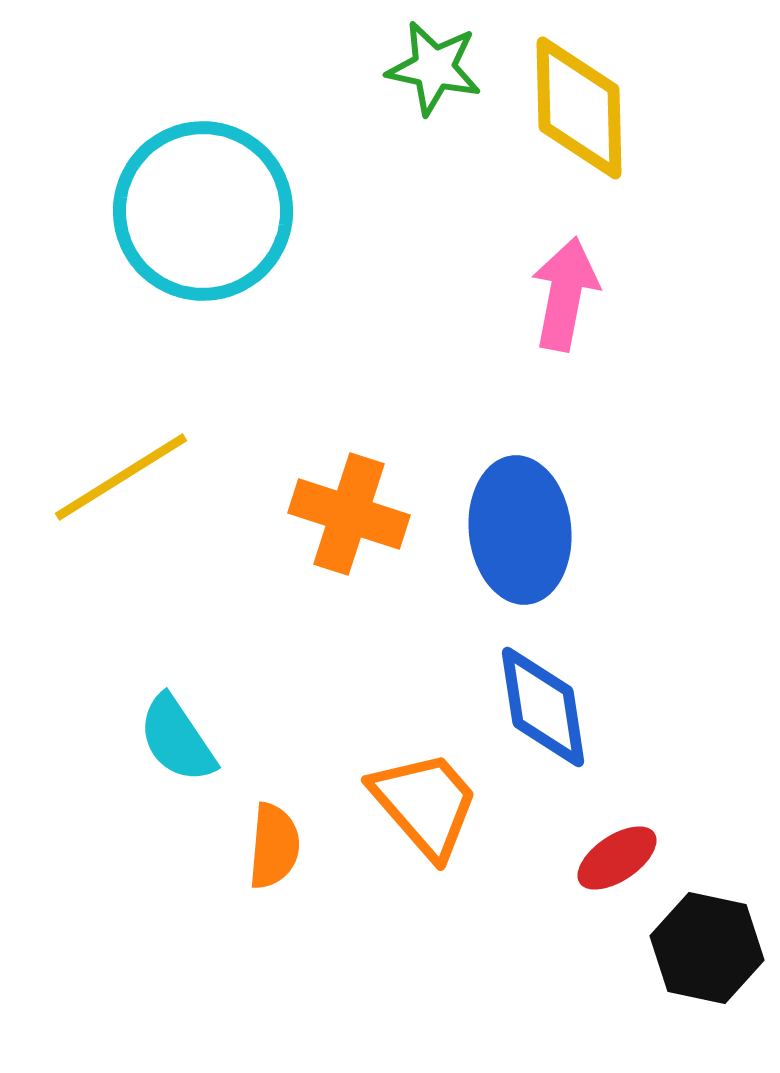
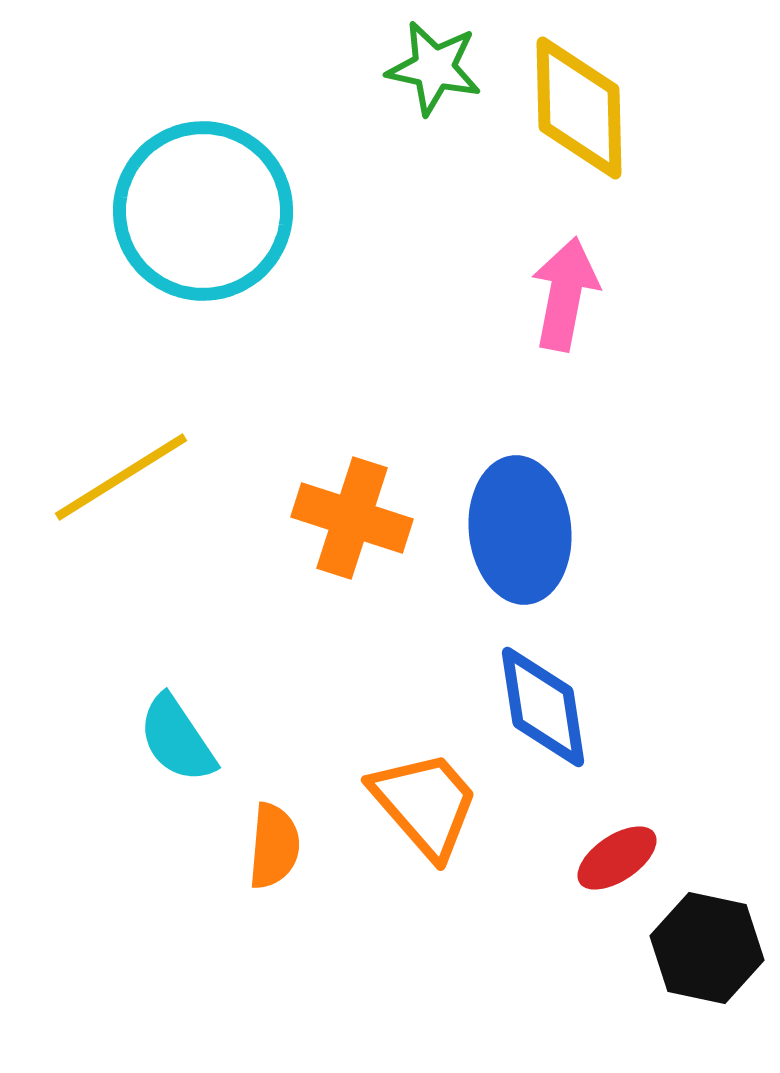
orange cross: moved 3 px right, 4 px down
